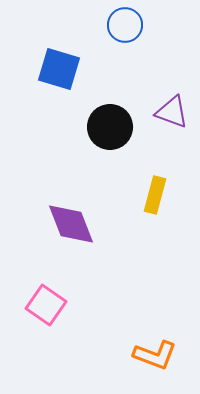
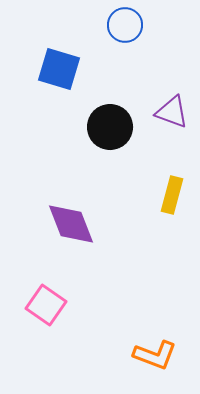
yellow rectangle: moved 17 px right
